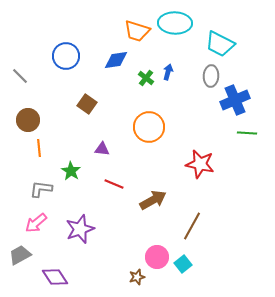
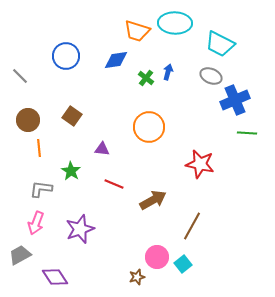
gray ellipse: rotated 70 degrees counterclockwise
brown square: moved 15 px left, 12 px down
pink arrow: rotated 30 degrees counterclockwise
